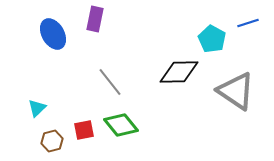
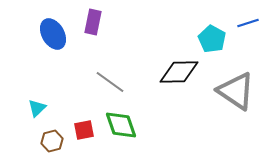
purple rectangle: moved 2 px left, 3 px down
gray line: rotated 16 degrees counterclockwise
green diamond: rotated 20 degrees clockwise
